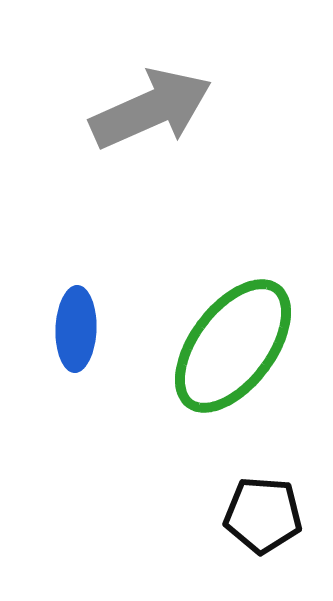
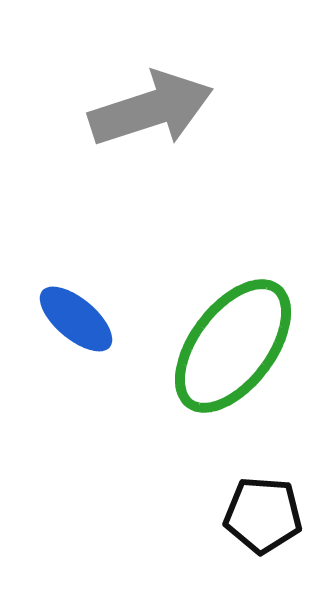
gray arrow: rotated 6 degrees clockwise
blue ellipse: moved 10 px up; rotated 52 degrees counterclockwise
